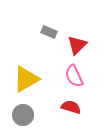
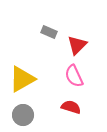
yellow triangle: moved 4 px left
